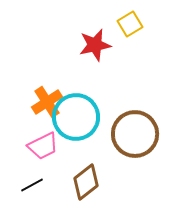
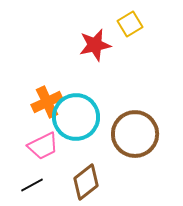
orange cross: rotated 8 degrees clockwise
